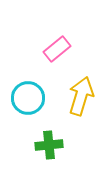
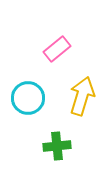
yellow arrow: moved 1 px right
green cross: moved 8 px right, 1 px down
